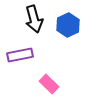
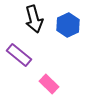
purple rectangle: moved 1 px left; rotated 50 degrees clockwise
